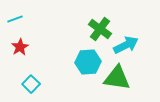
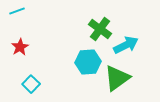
cyan line: moved 2 px right, 8 px up
green triangle: rotated 44 degrees counterclockwise
